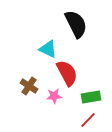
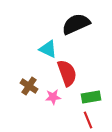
black semicircle: rotated 88 degrees counterclockwise
red semicircle: rotated 8 degrees clockwise
pink star: moved 1 px left, 1 px down
red line: rotated 66 degrees counterclockwise
